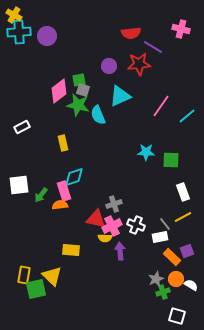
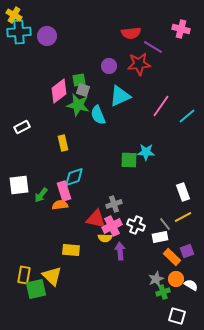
green square at (171, 160): moved 42 px left
